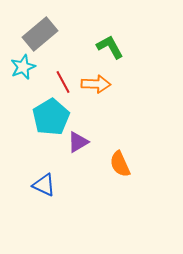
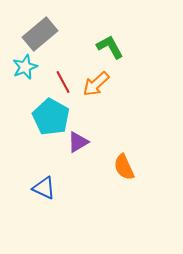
cyan star: moved 2 px right
orange arrow: rotated 136 degrees clockwise
cyan pentagon: rotated 12 degrees counterclockwise
orange semicircle: moved 4 px right, 3 px down
blue triangle: moved 3 px down
